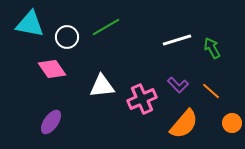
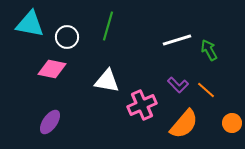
green line: moved 2 px right, 1 px up; rotated 44 degrees counterclockwise
green arrow: moved 3 px left, 2 px down
pink diamond: rotated 44 degrees counterclockwise
white triangle: moved 5 px right, 5 px up; rotated 16 degrees clockwise
orange line: moved 5 px left, 1 px up
pink cross: moved 6 px down
purple ellipse: moved 1 px left
